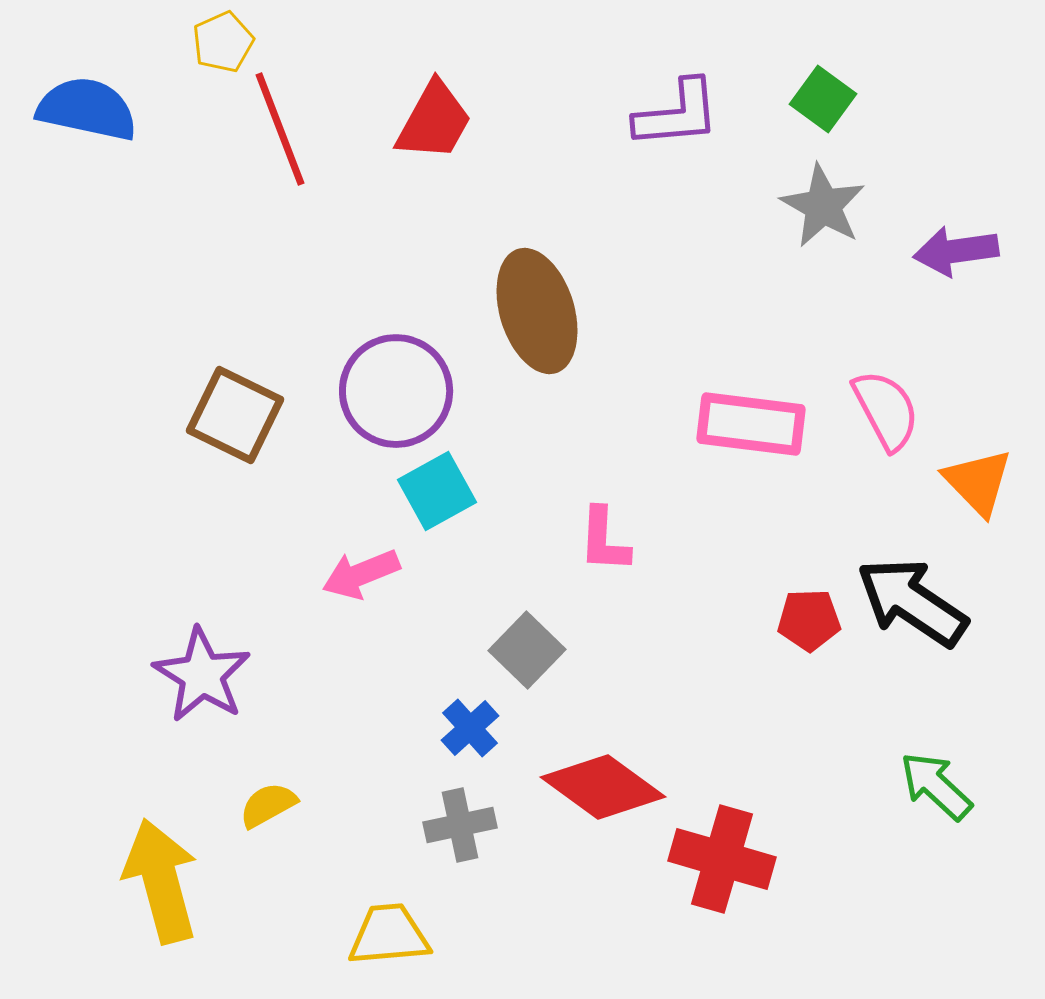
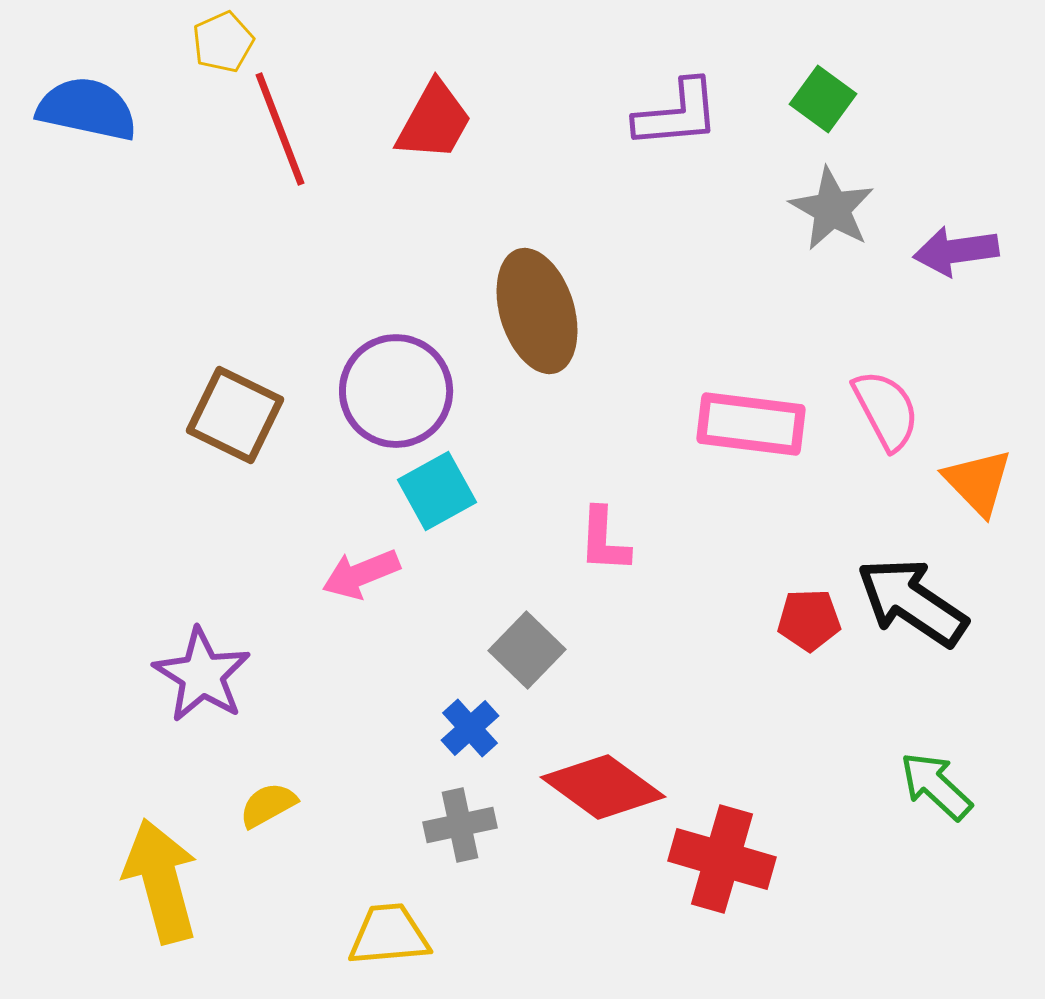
gray star: moved 9 px right, 3 px down
